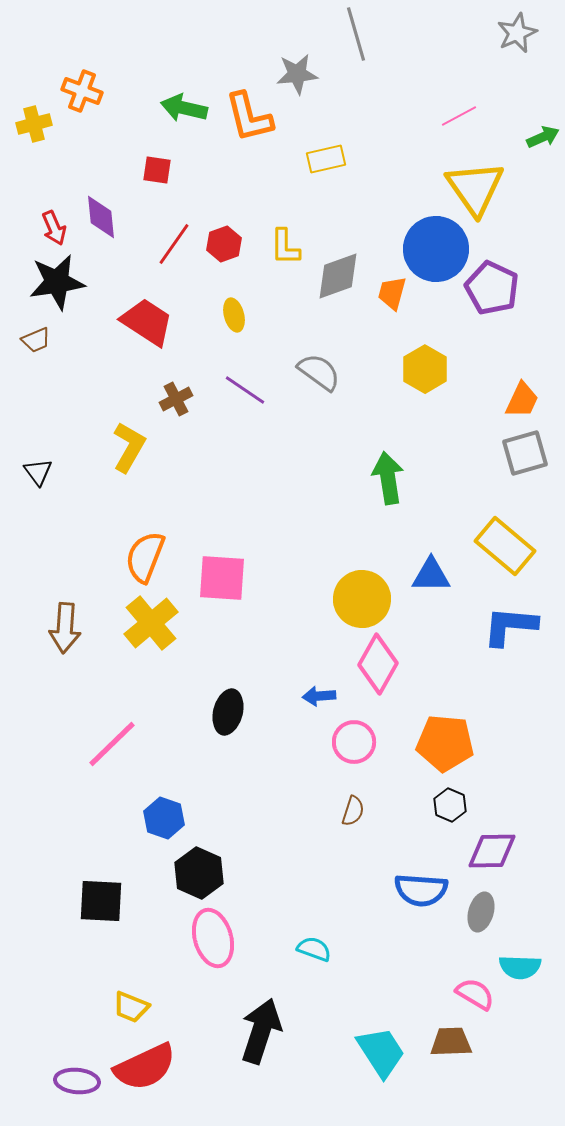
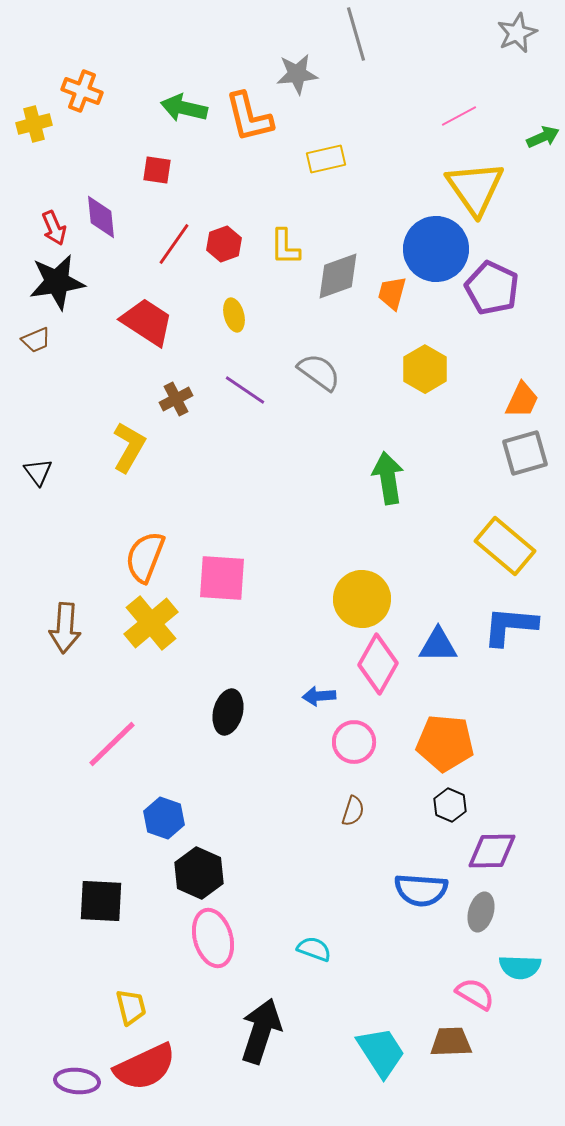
blue triangle at (431, 575): moved 7 px right, 70 px down
yellow trapezoid at (131, 1007): rotated 126 degrees counterclockwise
